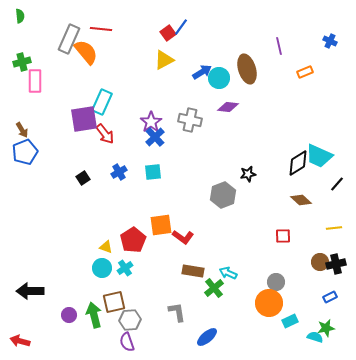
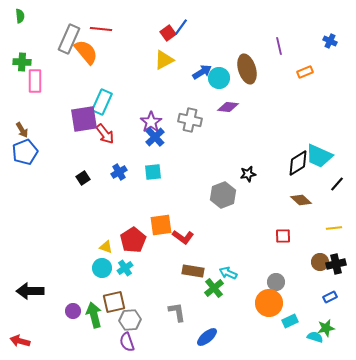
green cross at (22, 62): rotated 18 degrees clockwise
purple circle at (69, 315): moved 4 px right, 4 px up
